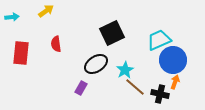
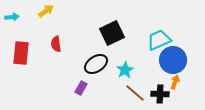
brown line: moved 6 px down
black cross: rotated 12 degrees counterclockwise
